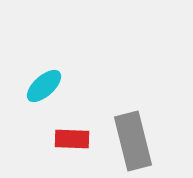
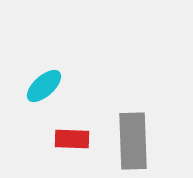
gray rectangle: rotated 12 degrees clockwise
